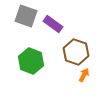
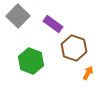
gray square: moved 8 px left; rotated 25 degrees clockwise
brown hexagon: moved 2 px left, 4 px up
orange arrow: moved 4 px right, 2 px up
